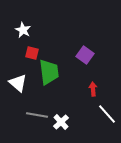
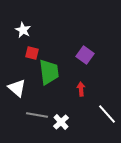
white triangle: moved 1 px left, 5 px down
red arrow: moved 12 px left
